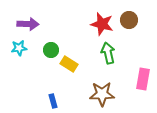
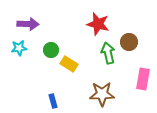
brown circle: moved 22 px down
red star: moved 4 px left
